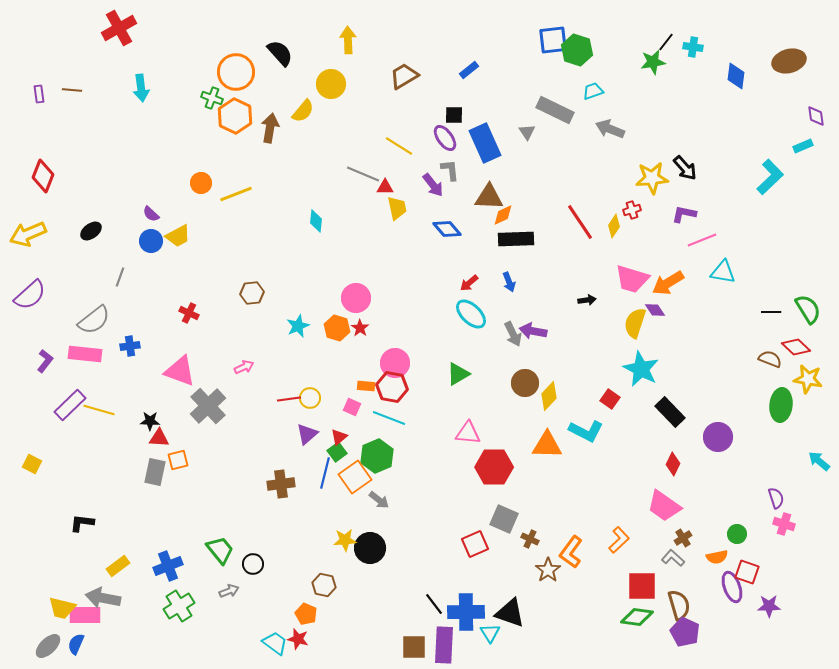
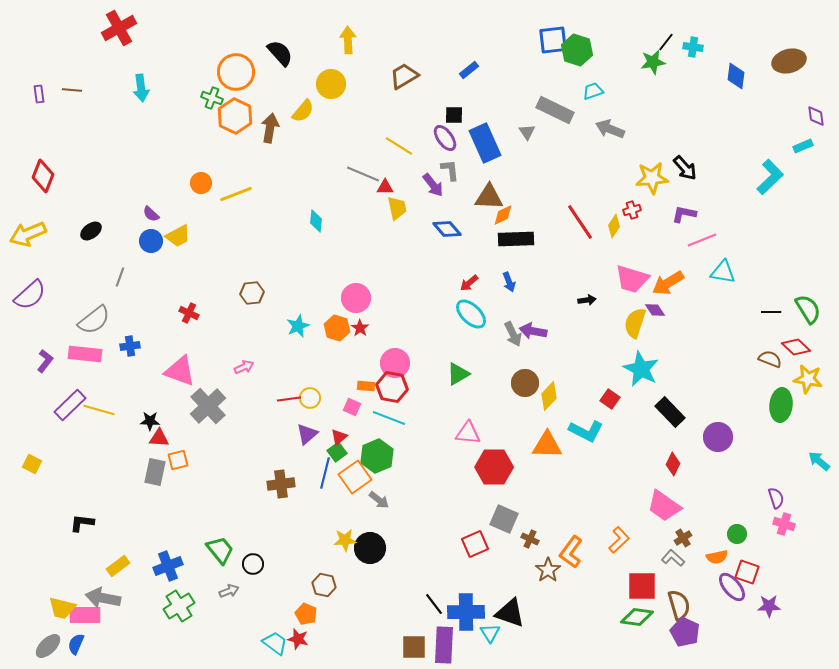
purple ellipse at (732, 587): rotated 20 degrees counterclockwise
